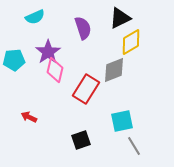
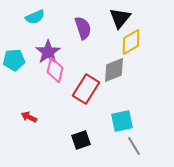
black triangle: rotated 25 degrees counterclockwise
